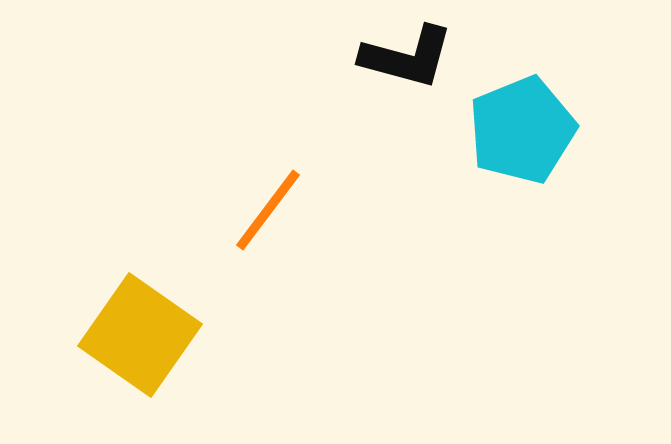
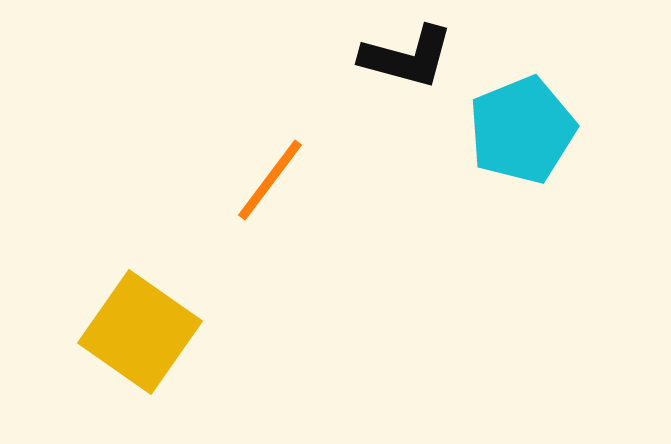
orange line: moved 2 px right, 30 px up
yellow square: moved 3 px up
